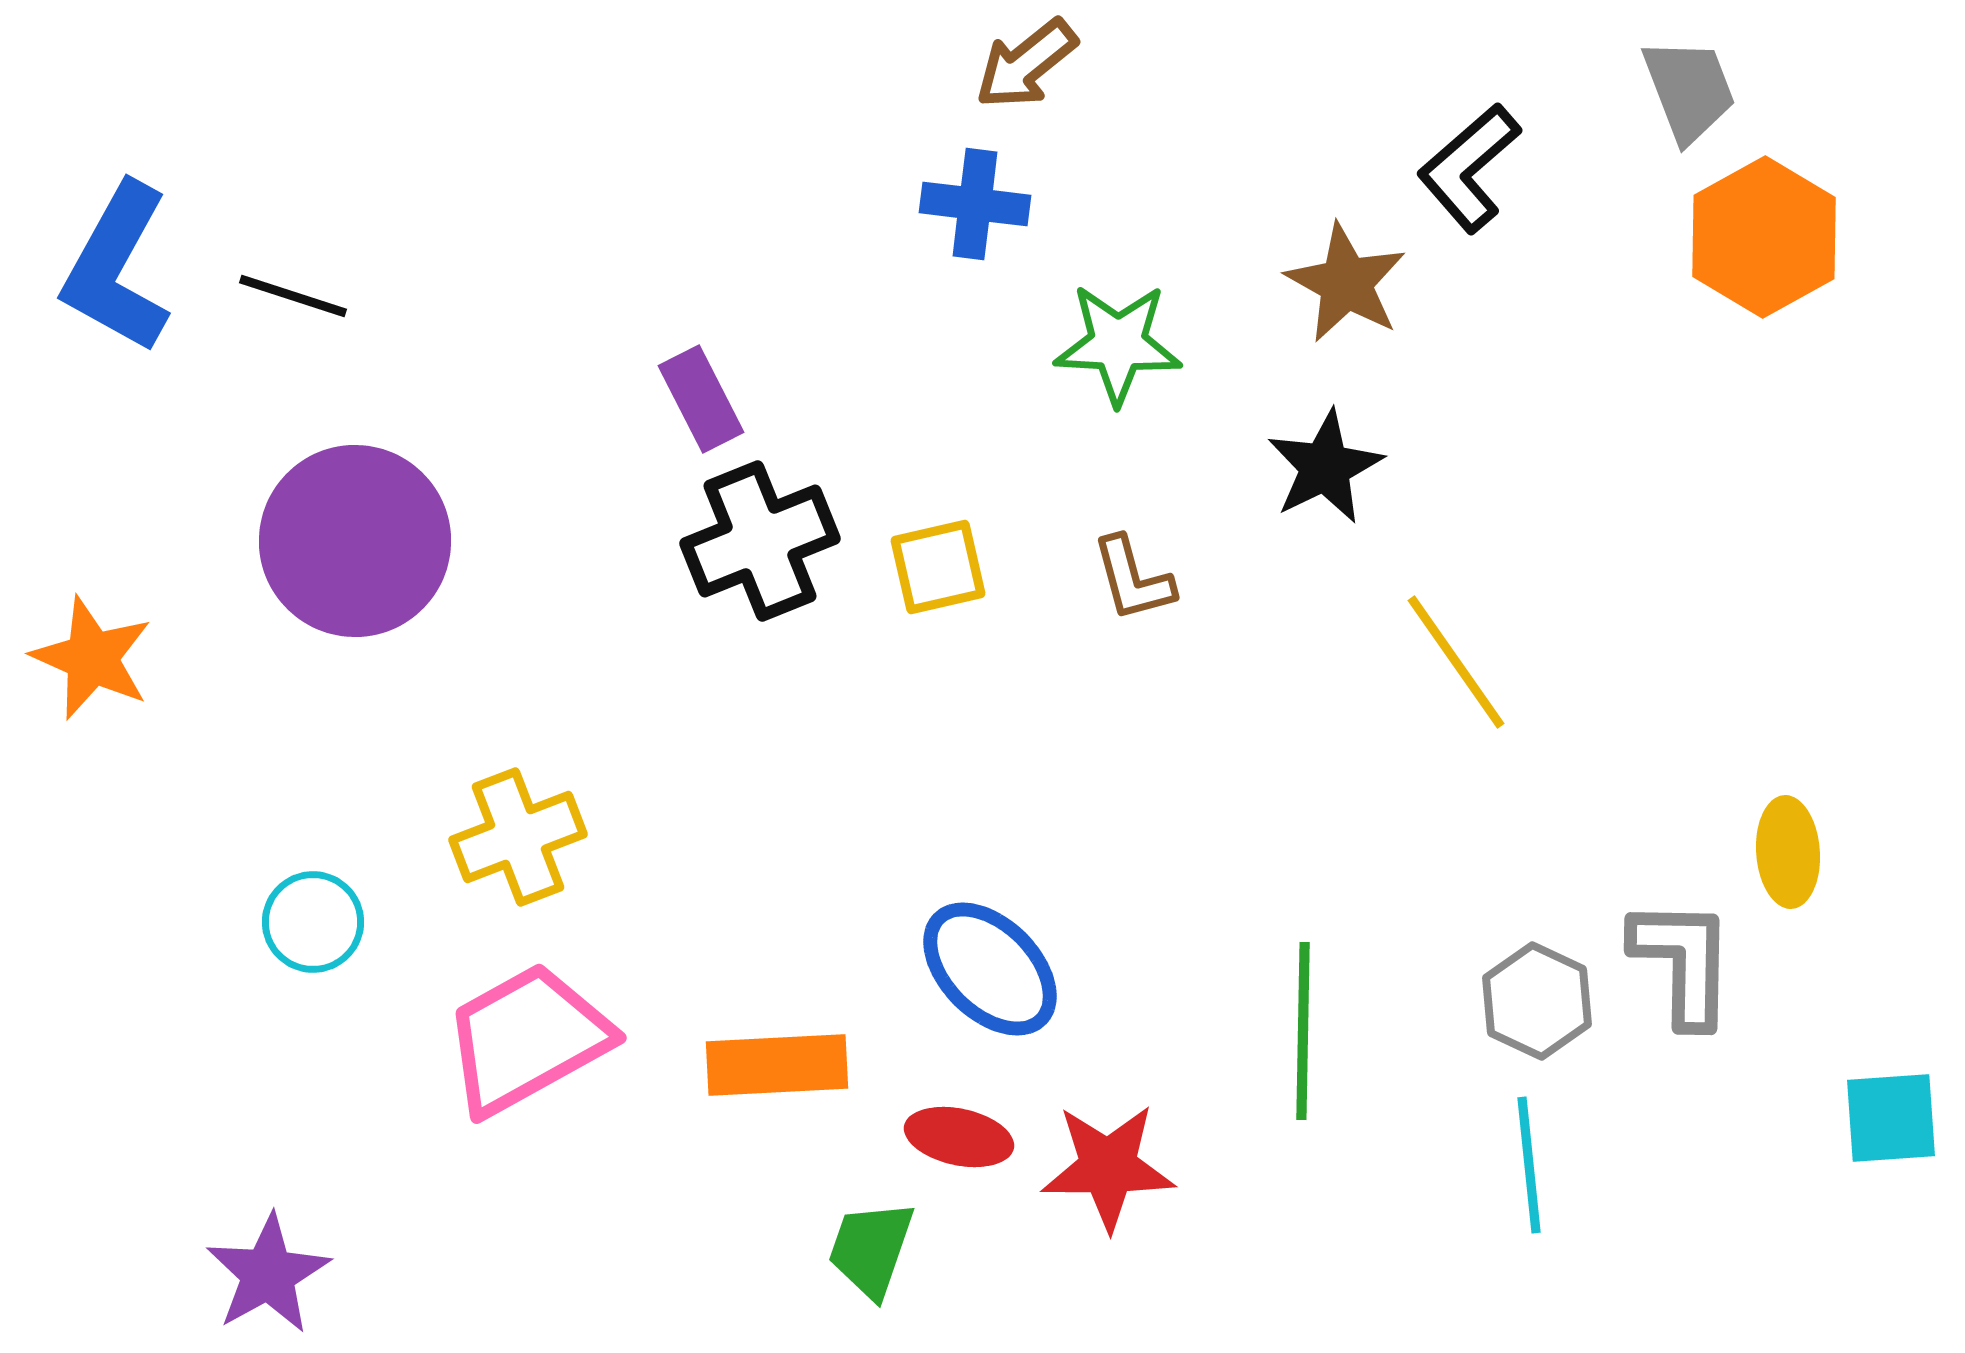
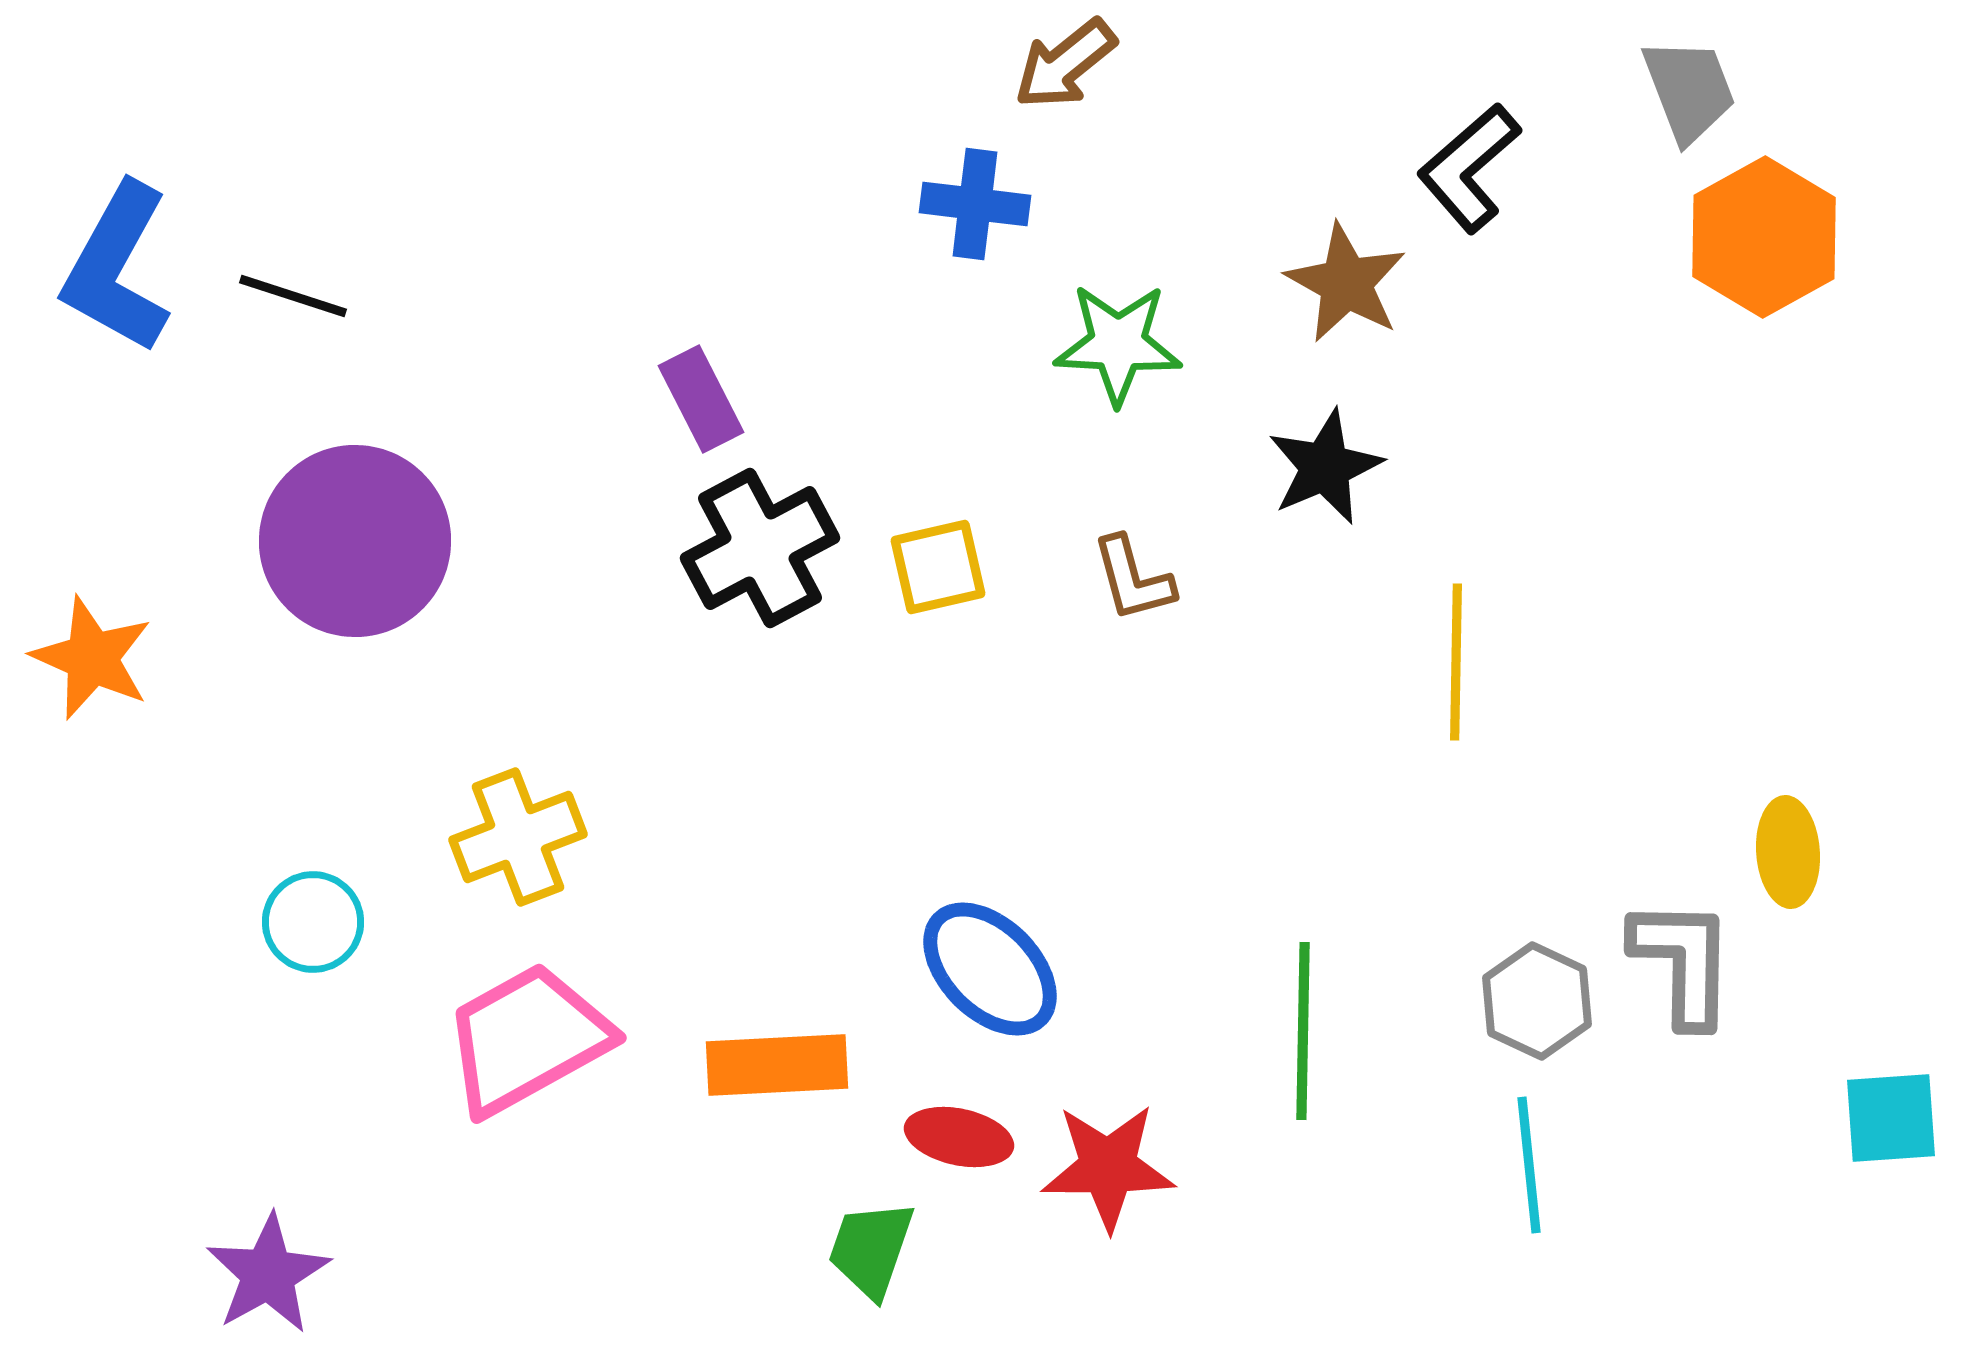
brown arrow: moved 39 px right
black star: rotated 3 degrees clockwise
black cross: moved 7 px down; rotated 6 degrees counterclockwise
yellow line: rotated 36 degrees clockwise
